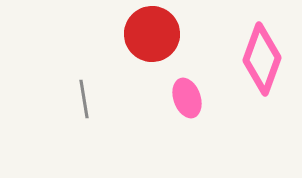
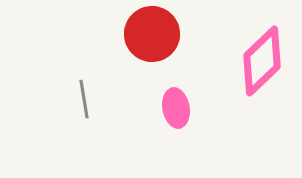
pink diamond: moved 2 px down; rotated 26 degrees clockwise
pink ellipse: moved 11 px left, 10 px down; rotated 9 degrees clockwise
